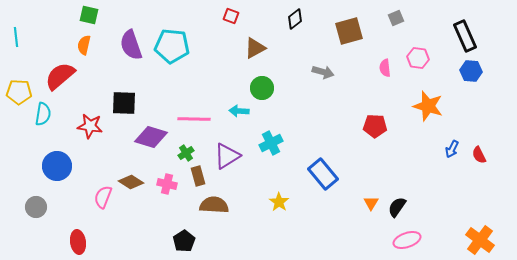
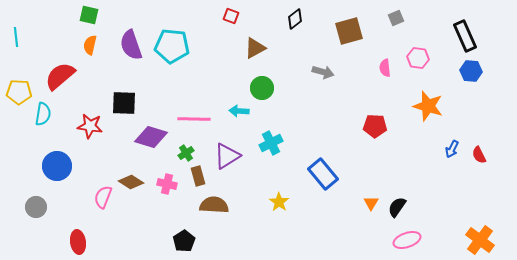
orange semicircle at (84, 45): moved 6 px right
